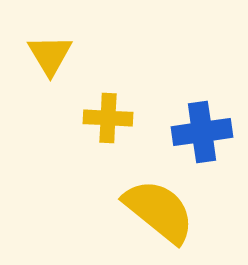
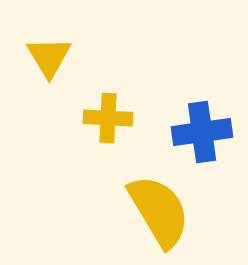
yellow triangle: moved 1 px left, 2 px down
yellow semicircle: rotated 20 degrees clockwise
